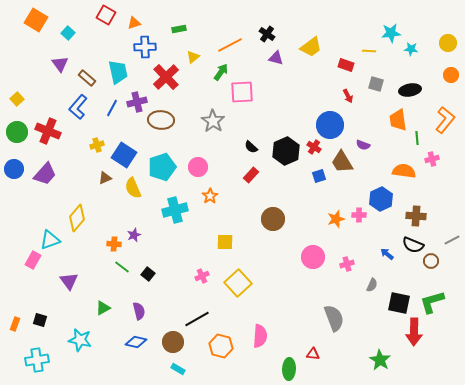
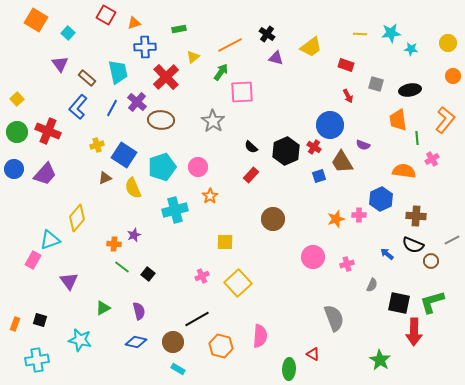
yellow line at (369, 51): moved 9 px left, 17 px up
orange circle at (451, 75): moved 2 px right, 1 px down
purple cross at (137, 102): rotated 36 degrees counterclockwise
pink cross at (432, 159): rotated 16 degrees counterclockwise
red triangle at (313, 354): rotated 24 degrees clockwise
